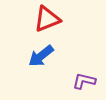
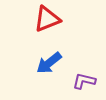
blue arrow: moved 8 px right, 7 px down
